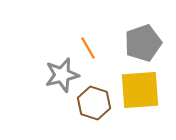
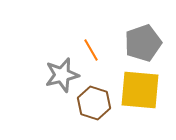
orange line: moved 3 px right, 2 px down
yellow square: rotated 9 degrees clockwise
